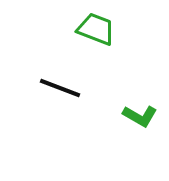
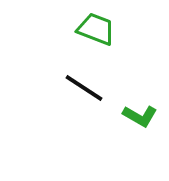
black line: moved 24 px right; rotated 12 degrees clockwise
